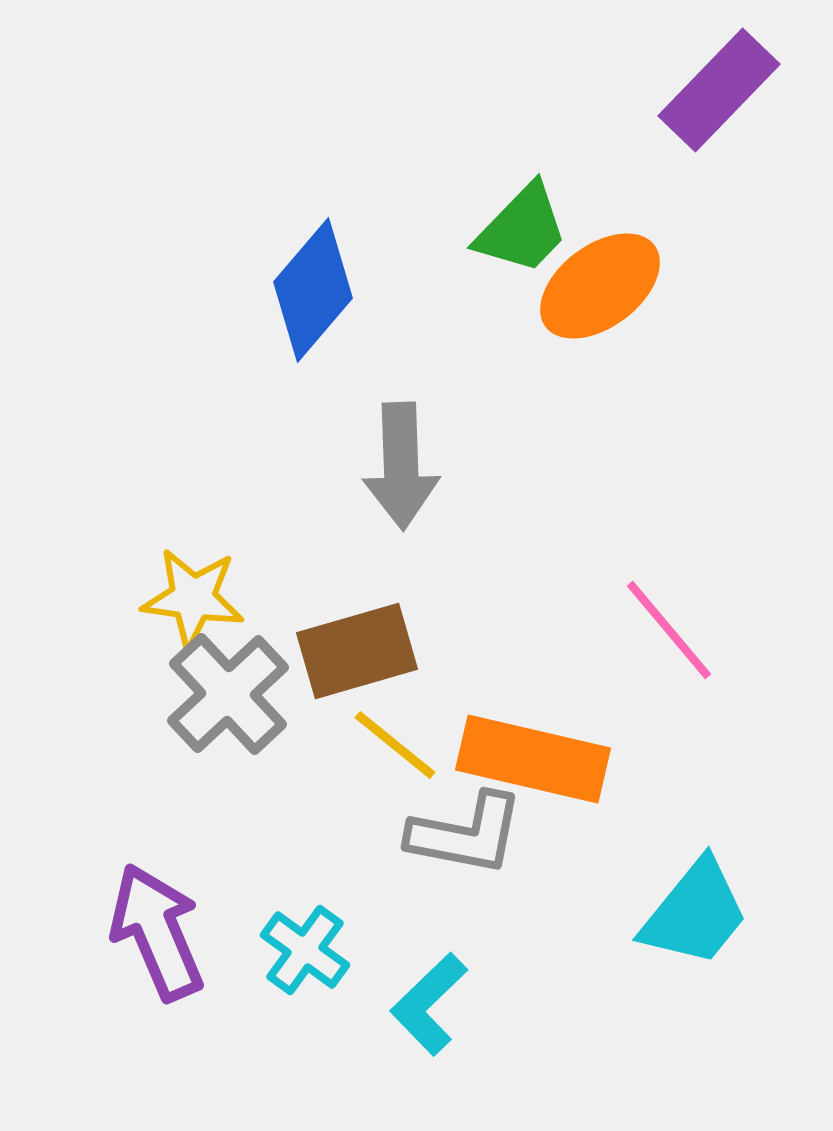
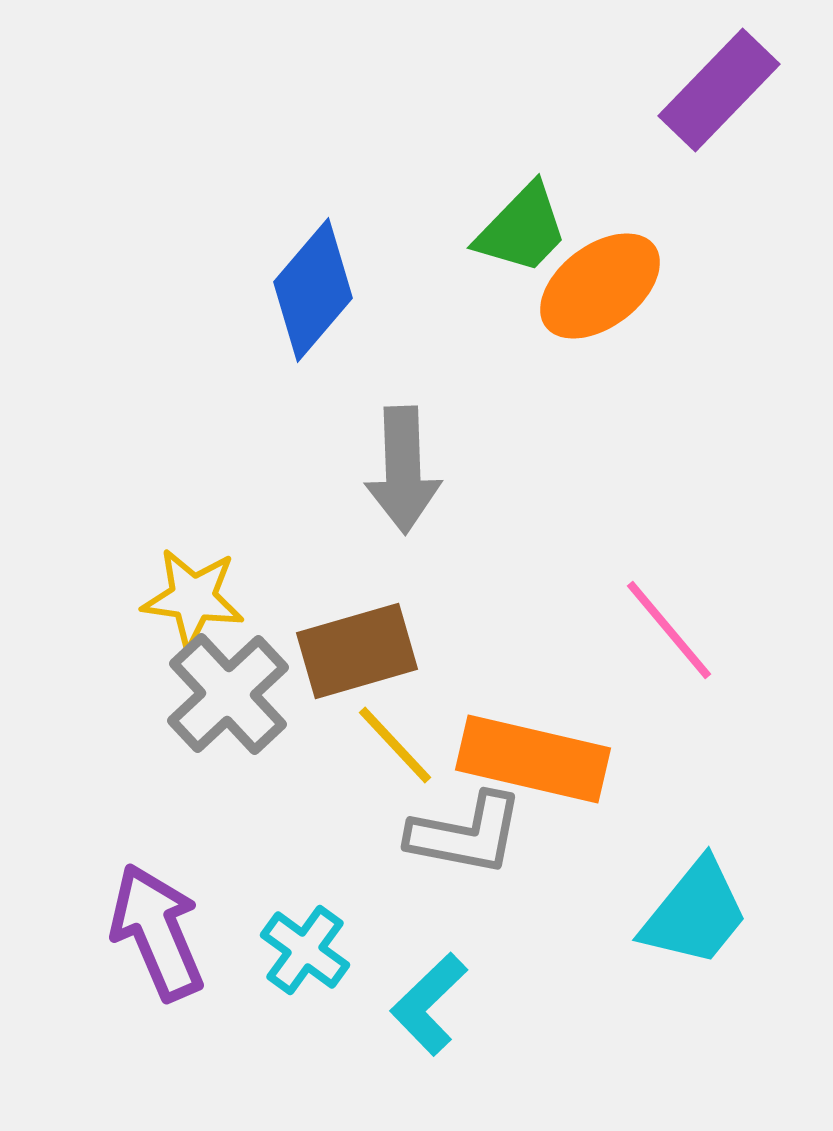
gray arrow: moved 2 px right, 4 px down
yellow line: rotated 8 degrees clockwise
